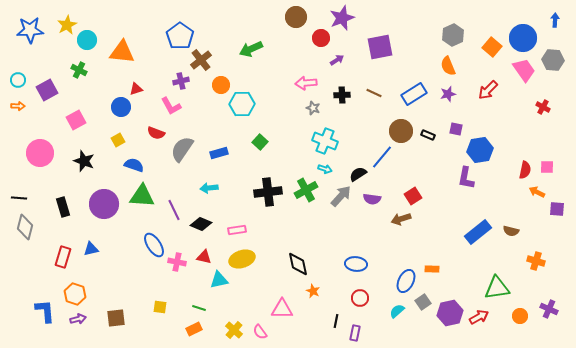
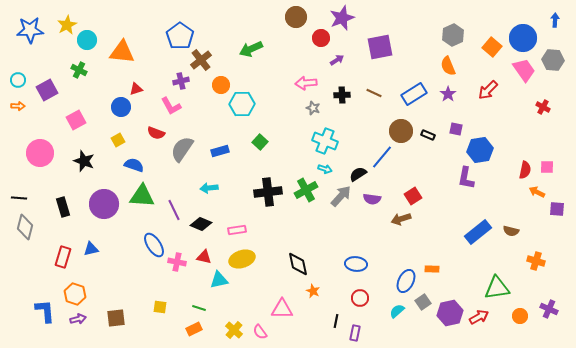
purple star at (448, 94): rotated 21 degrees counterclockwise
blue rectangle at (219, 153): moved 1 px right, 2 px up
